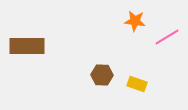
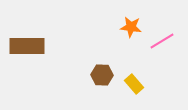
orange star: moved 4 px left, 6 px down
pink line: moved 5 px left, 4 px down
yellow rectangle: moved 3 px left; rotated 30 degrees clockwise
